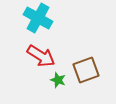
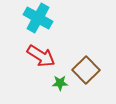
brown square: rotated 24 degrees counterclockwise
green star: moved 2 px right, 3 px down; rotated 21 degrees counterclockwise
